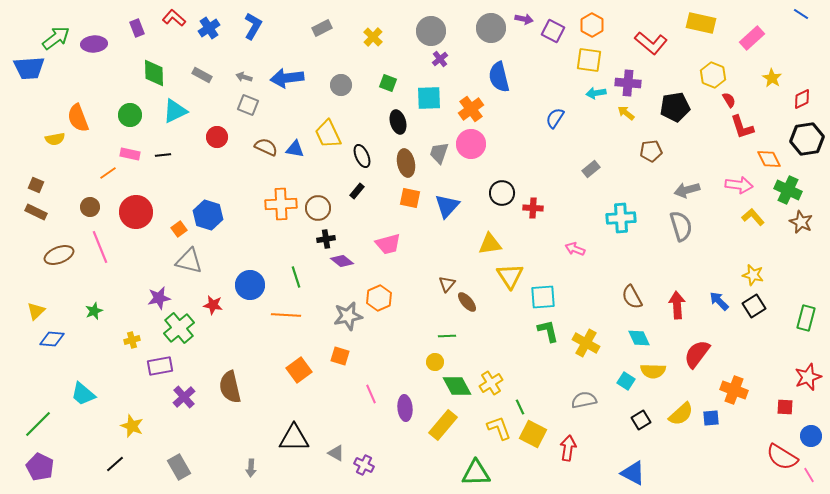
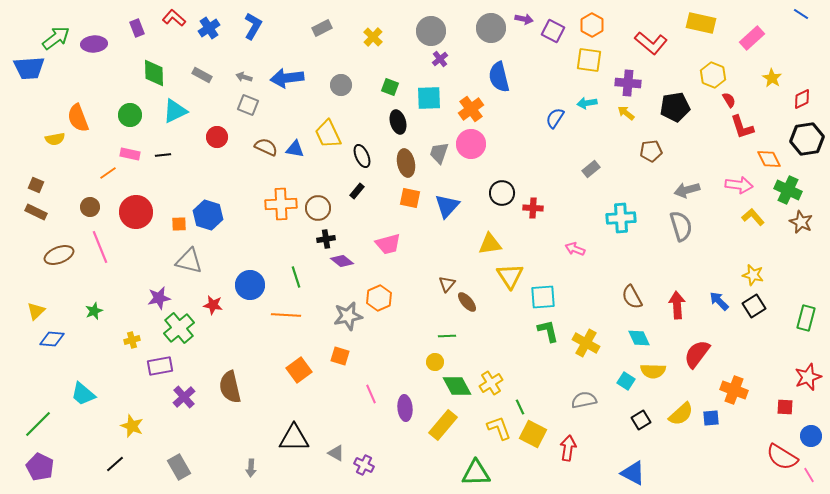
green square at (388, 83): moved 2 px right, 4 px down
cyan arrow at (596, 93): moved 9 px left, 10 px down
orange square at (179, 229): moved 5 px up; rotated 35 degrees clockwise
